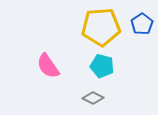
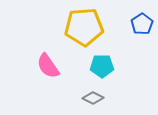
yellow pentagon: moved 17 px left
cyan pentagon: rotated 15 degrees counterclockwise
